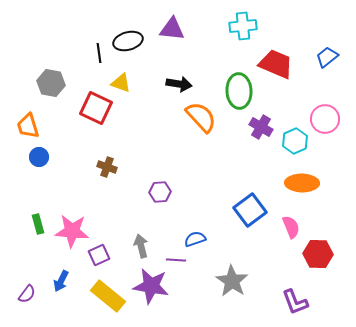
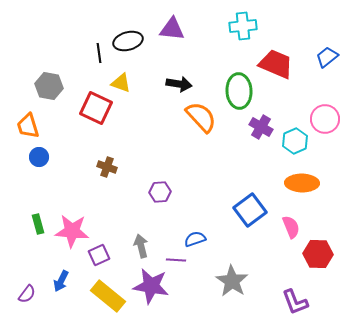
gray hexagon: moved 2 px left, 3 px down
